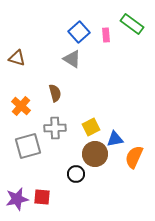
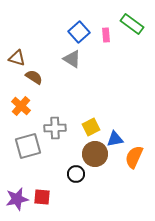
brown semicircle: moved 21 px left, 16 px up; rotated 42 degrees counterclockwise
